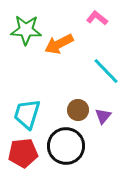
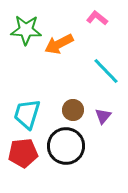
brown circle: moved 5 px left
